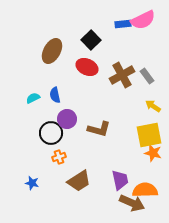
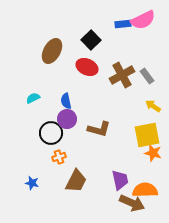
blue semicircle: moved 11 px right, 6 px down
yellow square: moved 2 px left
brown trapezoid: moved 3 px left; rotated 30 degrees counterclockwise
